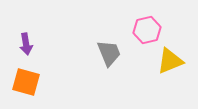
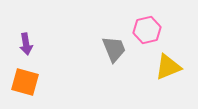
gray trapezoid: moved 5 px right, 4 px up
yellow triangle: moved 2 px left, 6 px down
orange square: moved 1 px left
